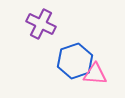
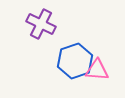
pink triangle: moved 2 px right, 4 px up
